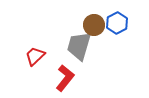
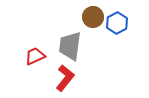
brown circle: moved 1 px left, 8 px up
gray trapezoid: moved 9 px left; rotated 8 degrees counterclockwise
red trapezoid: rotated 20 degrees clockwise
